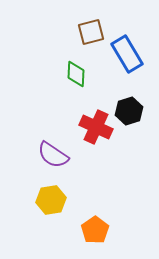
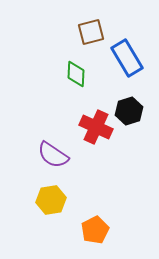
blue rectangle: moved 4 px down
orange pentagon: rotated 8 degrees clockwise
